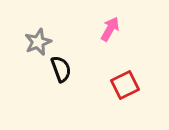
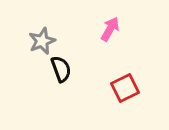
gray star: moved 4 px right, 1 px up
red square: moved 3 px down
